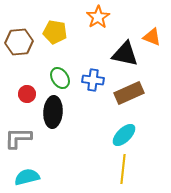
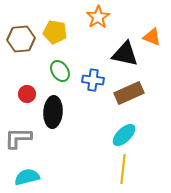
brown hexagon: moved 2 px right, 3 px up
green ellipse: moved 7 px up
